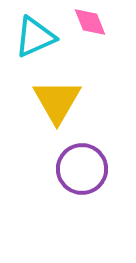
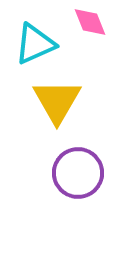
cyan triangle: moved 7 px down
purple circle: moved 4 px left, 4 px down
